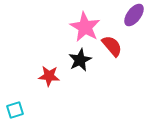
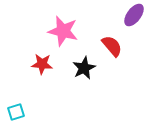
pink star: moved 22 px left, 4 px down; rotated 16 degrees counterclockwise
black star: moved 4 px right, 8 px down
red star: moved 7 px left, 12 px up
cyan square: moved 1 px right, 2 px down
